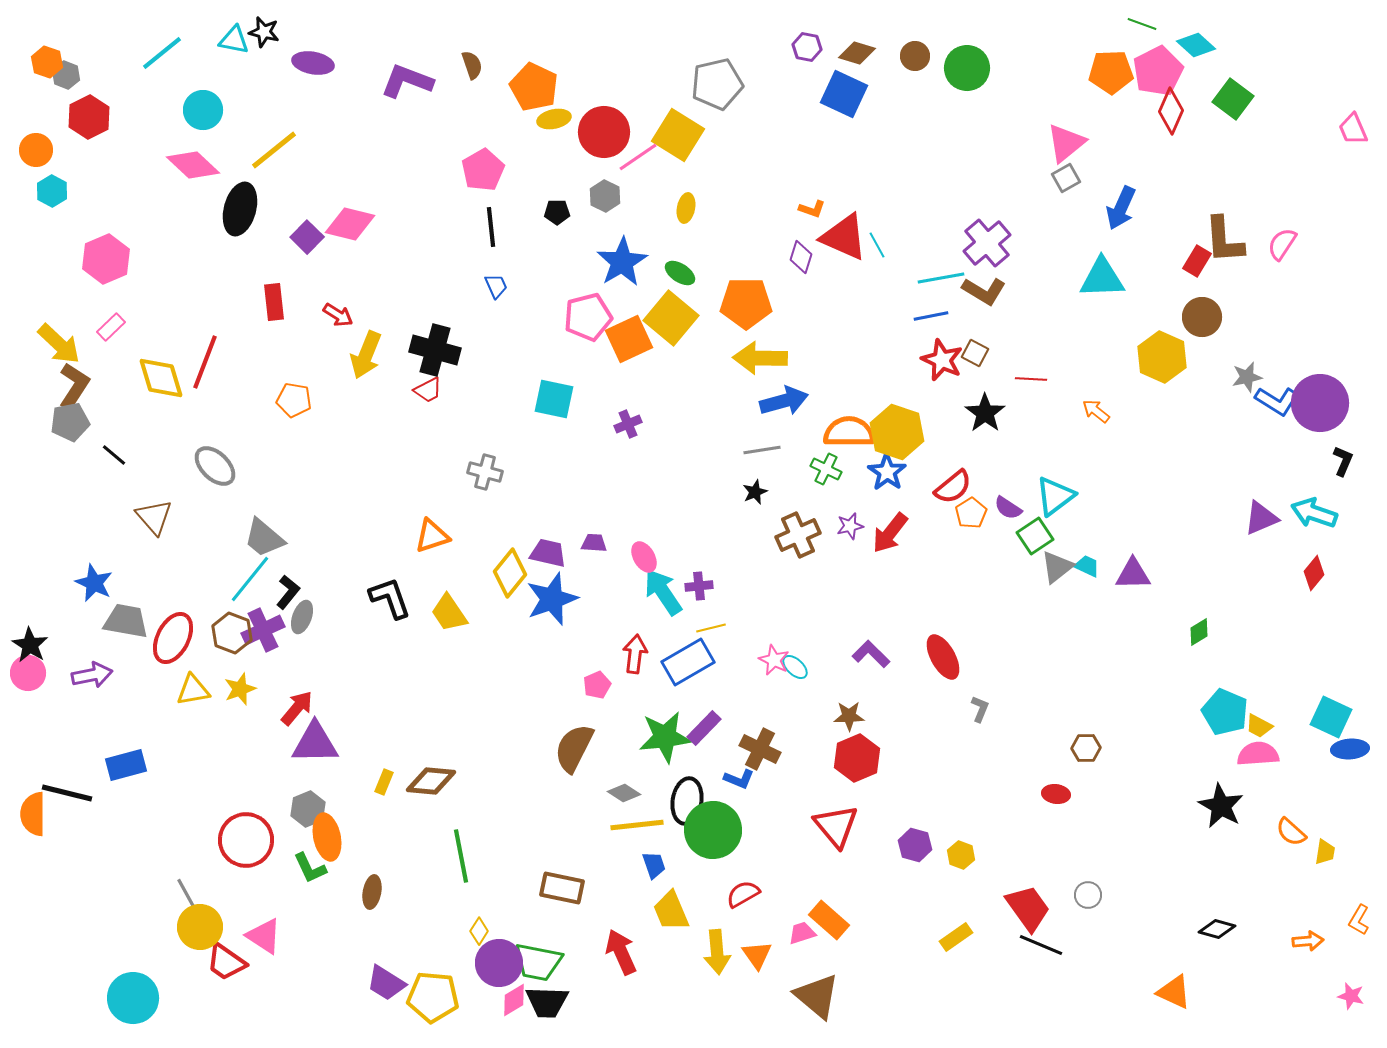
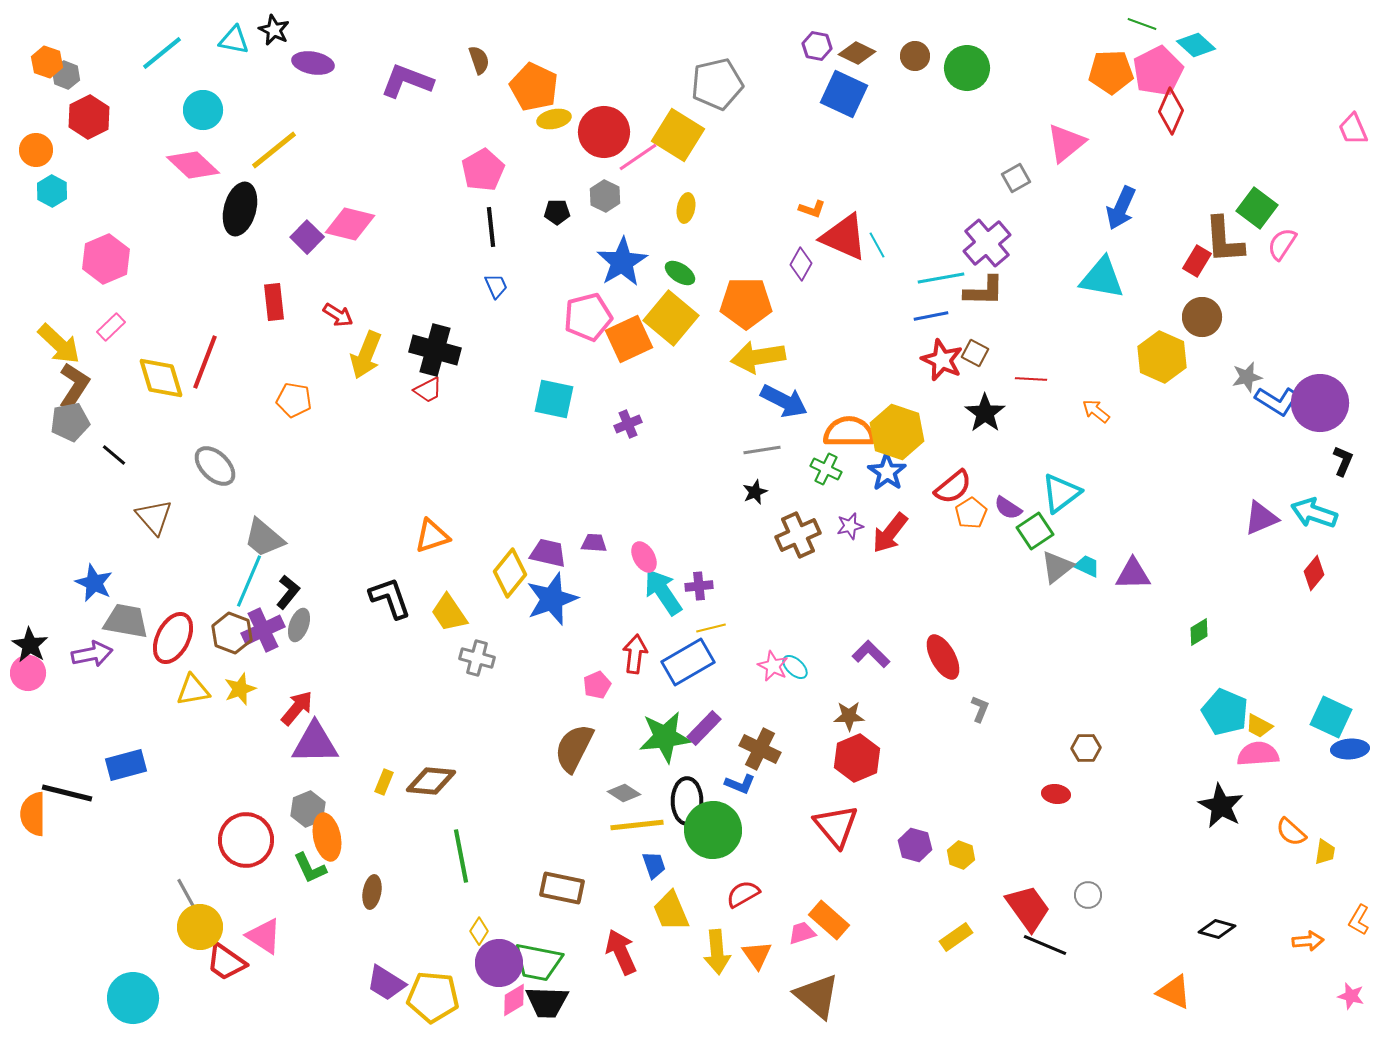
black star at (264, 32): moved 10 px right, 2 px up; rotated 12 degrees clockwise
purple hexagon at (807, 47): moved 10 px right, 1 px up
brown diamond at (857, 53): rotated 9 degrees clockwise
brown semicircle at (472, 65): moved 7 px right, 5 px up
green square at (1233, 99): moved 24 px right, 109 px down
gray square at (1066, 178): moved 50 px left
purple diamond at (801, 257): moved 7 px down; rotated 12 degrees clockwise
cyan triangle at (1102, 278): rotated 12 degrees clockwise
brown L-shape at (984, 291): rotated 30 degrees counterclockwise
yellow arrow at (760, 358): moved 2 px left, 1 px up; rotated 10 degrees counterclockwise
blue arrow at (784, 401): rotated 42 degrees clockwise
gray cross at (485, 472): moved 8 px left, 186 px down
cyan triangle at (1055, 496): moved 6 px right, 3 px up
green square at (1035, 536): moved 5 px up
cyan line at (250, 579): moved 1 px left, 2 px down; rotated 16 degrees counterclockwise
gray ellipse at (302, 617): moved 3 px left, 8 px down
pink star at (774, 660): moved 1 px left, 6 px down
purple arrow at (92, 675): moved 21 px up
blue L-shape at (739, 779): moved 1 px right, 5 px down
black ellipse at (687, 801): rotated 9 degrees counterclockwise
black line at (1041, 945): moved 4 px right
